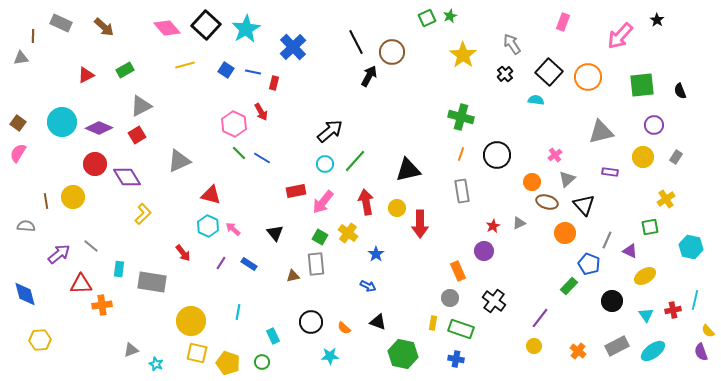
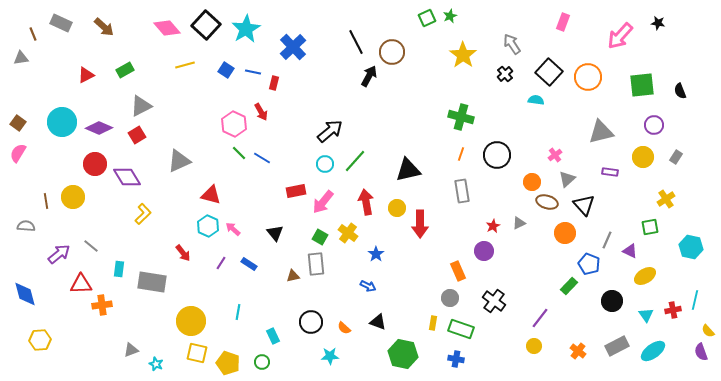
black star at (657, 20): moved 1 px right, 3 px down; rotated 24 degrees counterclockwise
brown line at (33, 36): moved 2 px up; rotated 24 degrees counterclockwise
